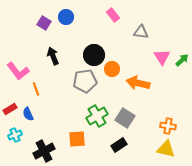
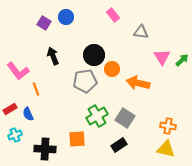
black cross: moved 1 px right, 2 px up; rotated 30 degrees clockwise
